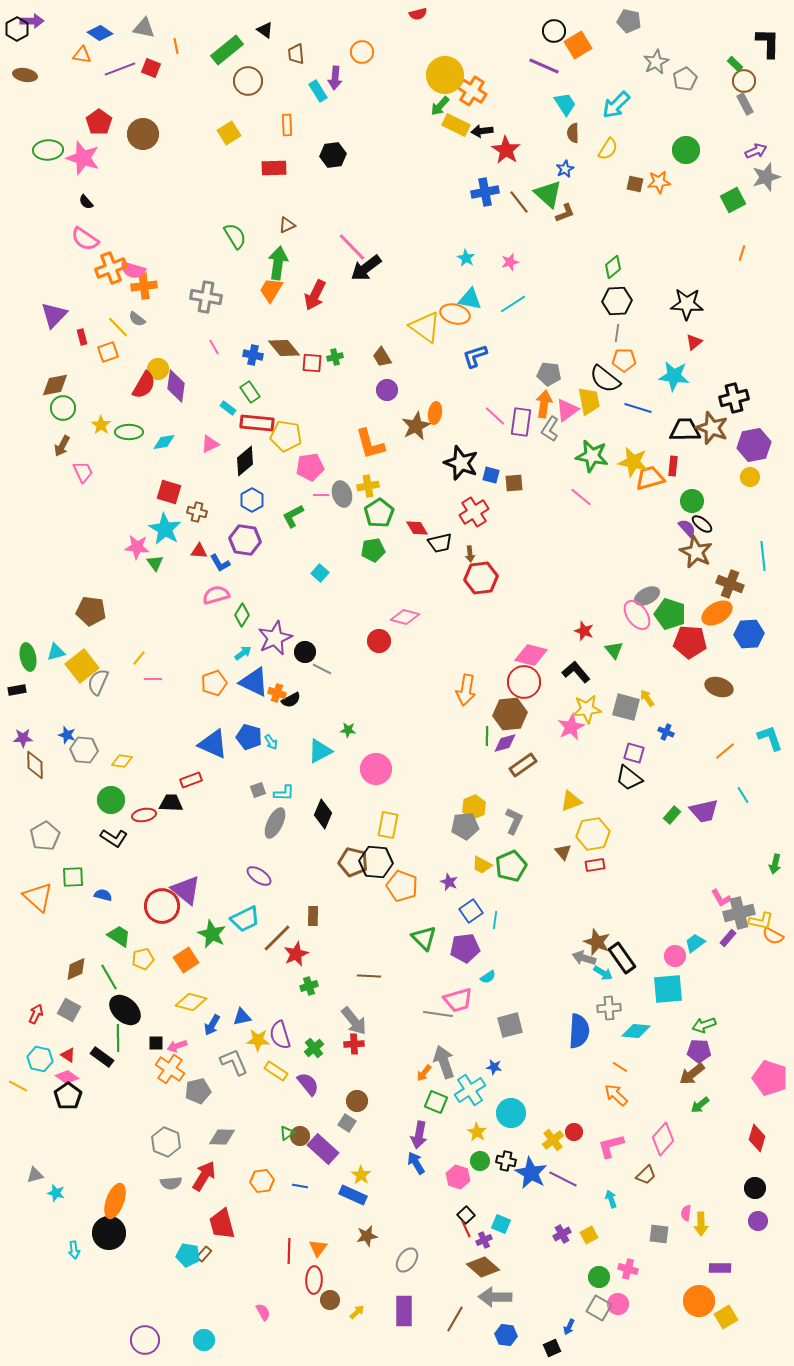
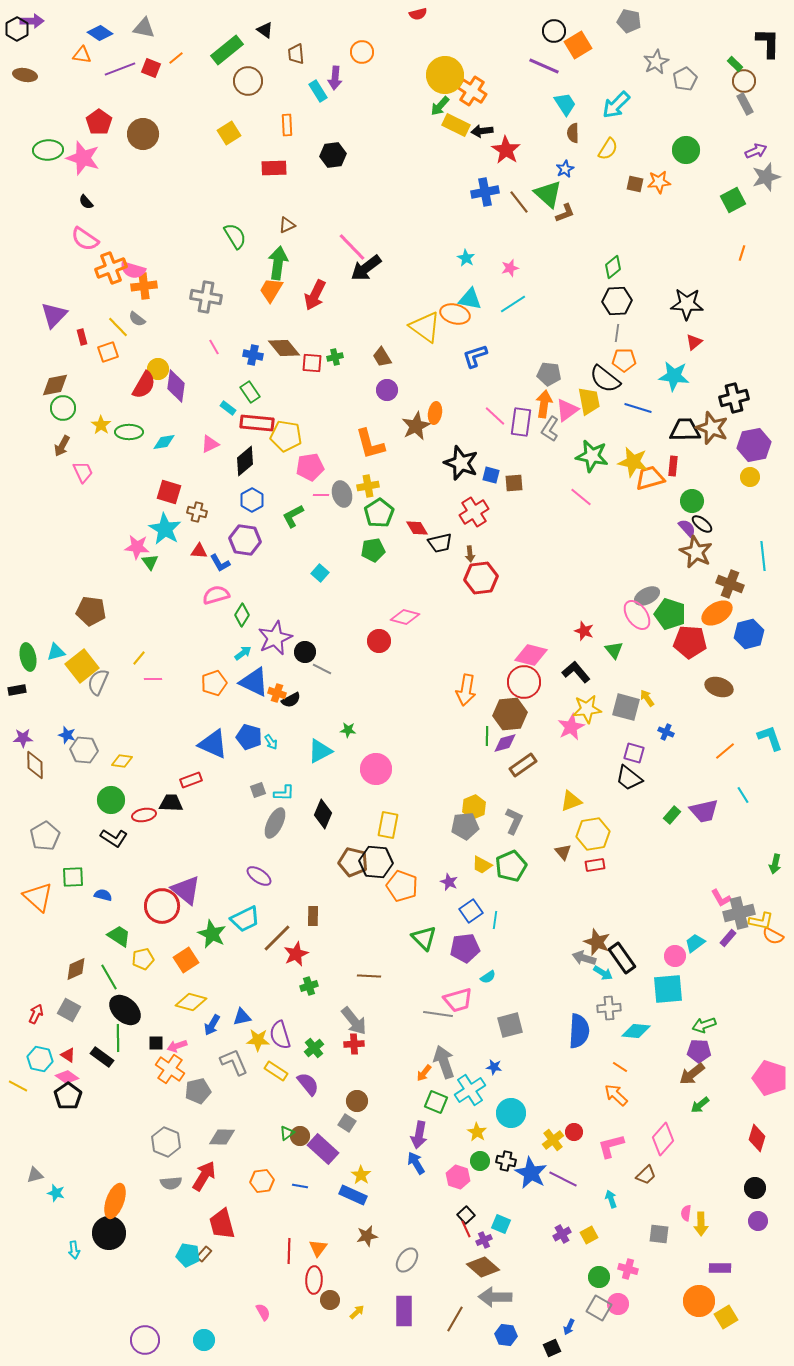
orange line at (176, 46): moved 12 px down; rotated 63 degrees clockwise
pink star at (510, 262): moved 6 px down
green triangle at (155, 563): moved 5 px left, 1 px up
blue hexagon at (749, 634): rotated 12 degrees counterclockwise
